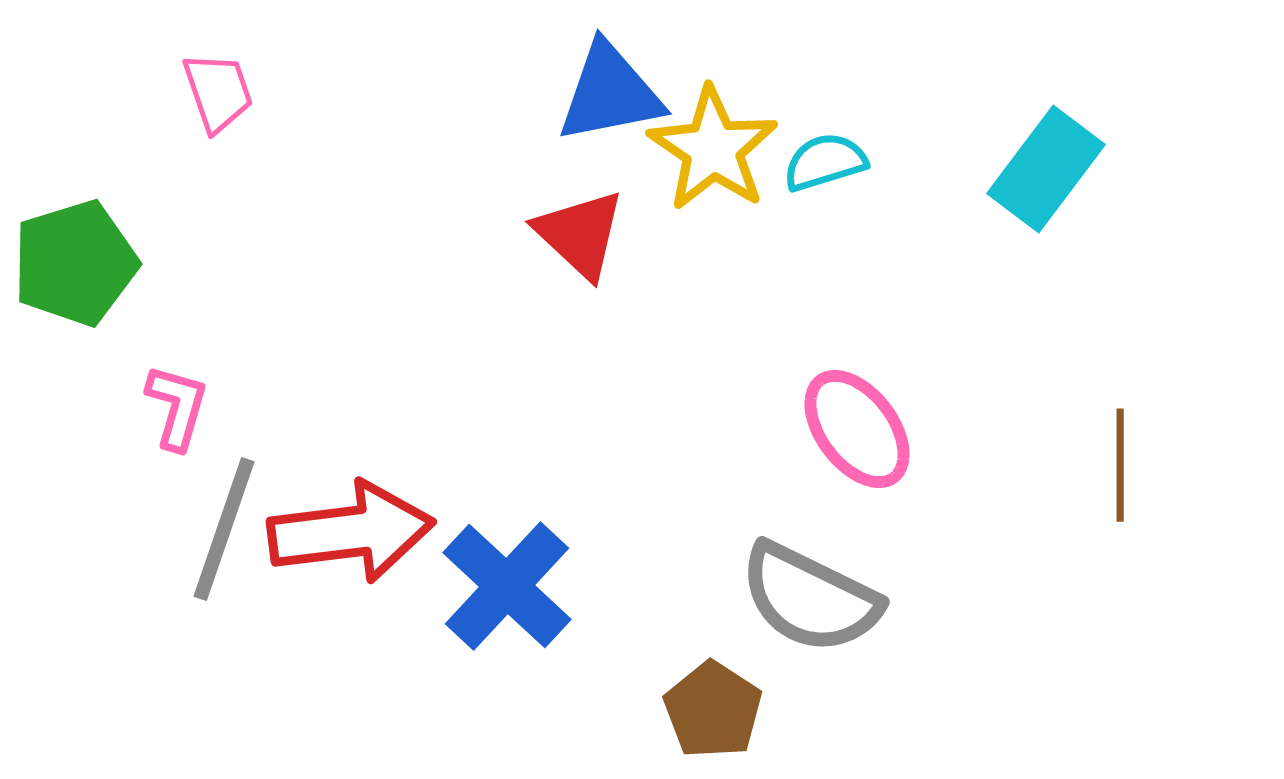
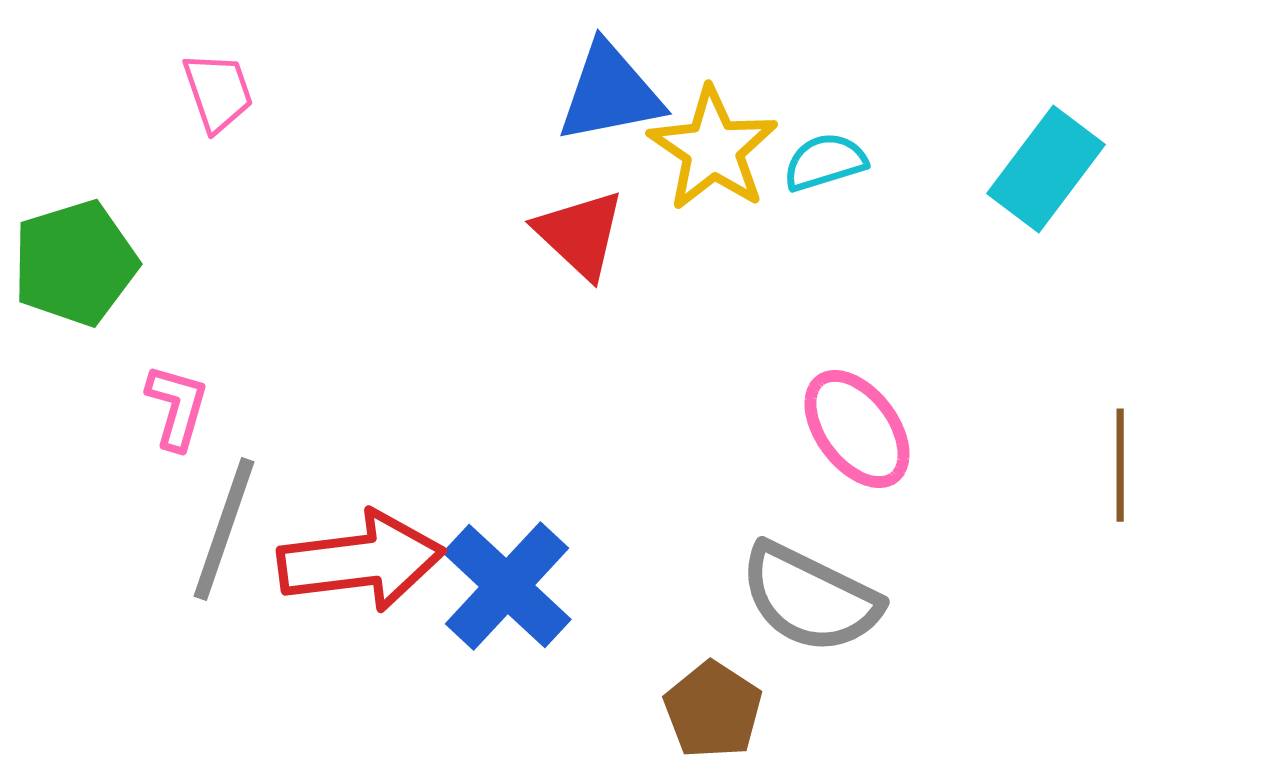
red arrow: moved 10 px right, 29 px down
